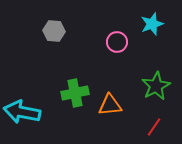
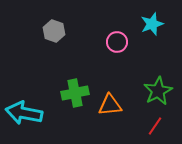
gray hexagon: rotated 15 degrees clockwise
green star: moved 2 px right, 5 px down
cyan arrow: moved 2 px right, 1 px down
red line: moved 1 px right, 1 px up
